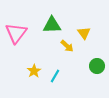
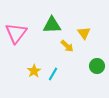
cyan line: moved 2 px left, 2 px up
